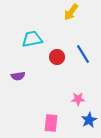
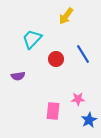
yellow arrow: moved 5 px left, 4 px down
cyan trapezoid: rotated 35 degrees counterclockwise
red circle: moved 1 px left, 2 px down
pink rectangle: moved 2 px right, 12 px up
